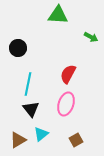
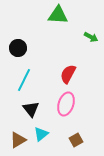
cyan line: moved 4 px left, 4 px up; rotated 15 degrees clockwise
